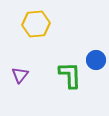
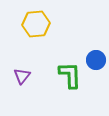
purple triangle: moved 2 px right, 1 px down
